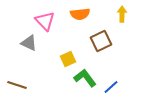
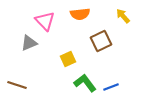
yellow arrow: moved 1 px right, 2 px down; rotated 42 degrees counterclockwise
gray triangle: rotated 48 degrees counterclockwise
green L-shape: moved 5 px down
blue line: rotated 21 degrees clockwise
